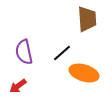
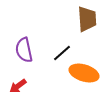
purple semicircle: moved 2 px up
